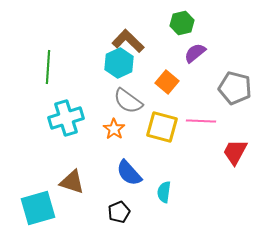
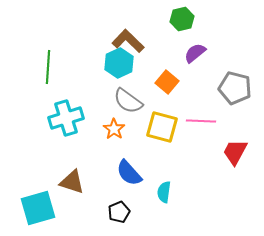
green hexagon: moved 4 px up
